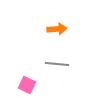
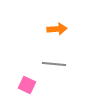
gray line: moved 3 px left
